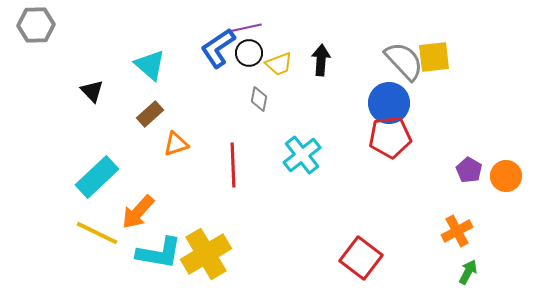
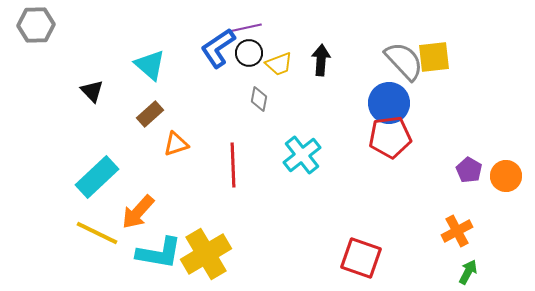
red square: rotated 18 degrees counterclockwise
